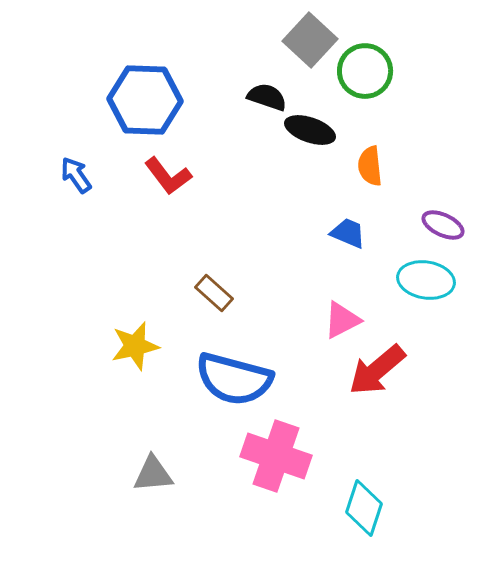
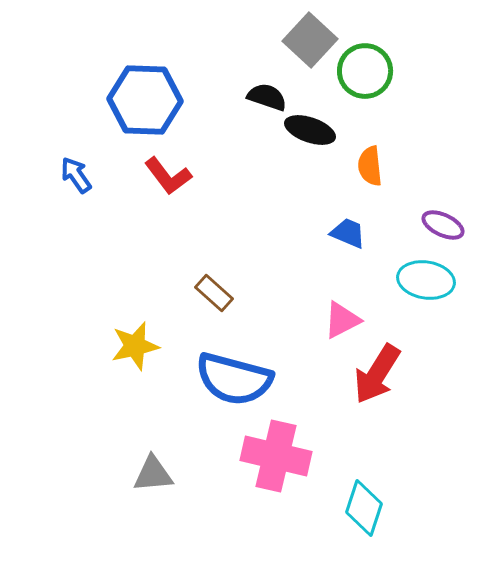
red arrow: moved 4 px down; rotated 18 degrees counterclockwise
pink cross: rotated 6 degrees counterclockwise
